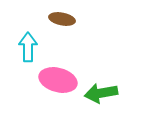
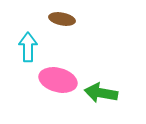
green arrow: rotated 20 degrees clockwise
